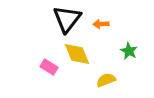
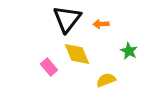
pink rectangle: rotated 18 degrees clockwise
